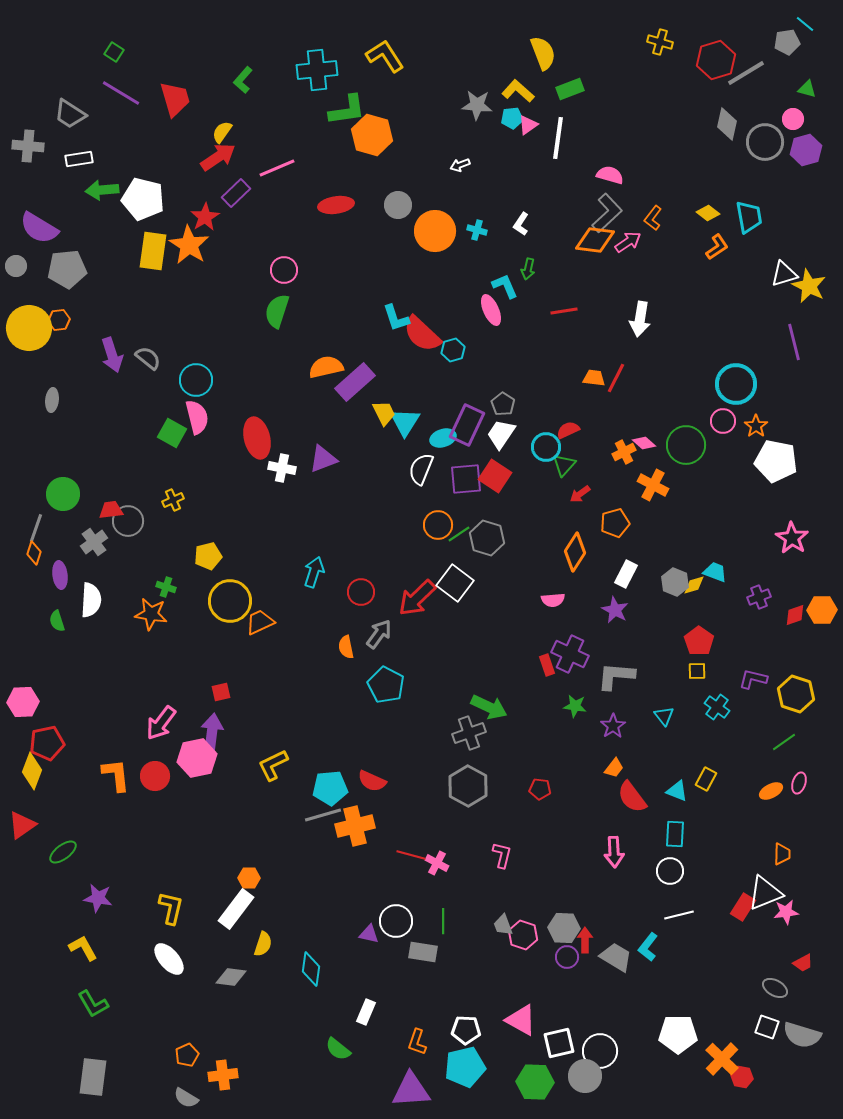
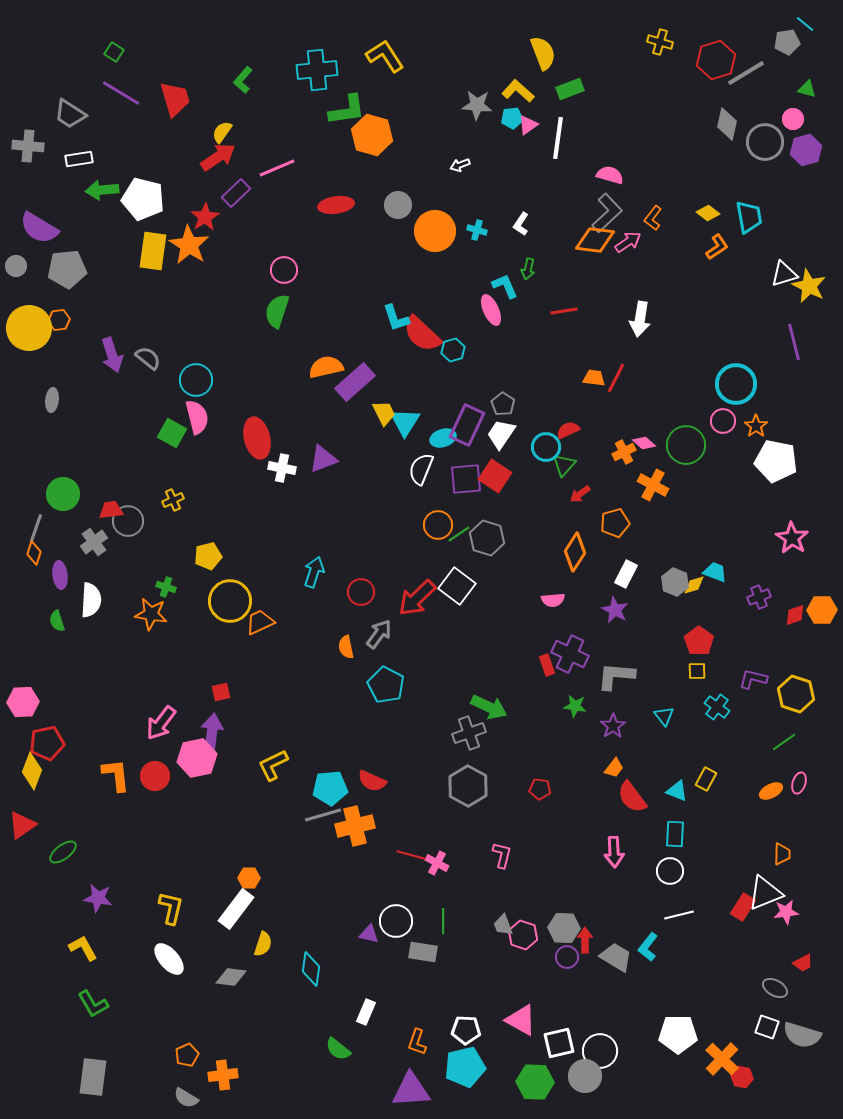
white square at (455, 583): moved 2 px right, 3 px down
